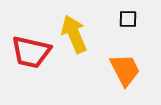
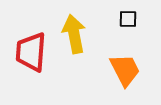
yellow arrow: rotated 12 degrees clockwise
red trapezoid: rotated 81 degrees clockwise
